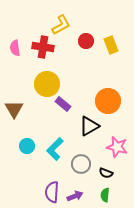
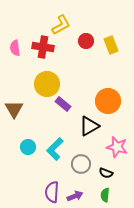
cyan circle: moved 1 px right, 1 px down
